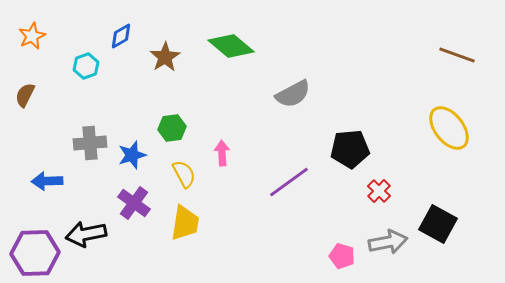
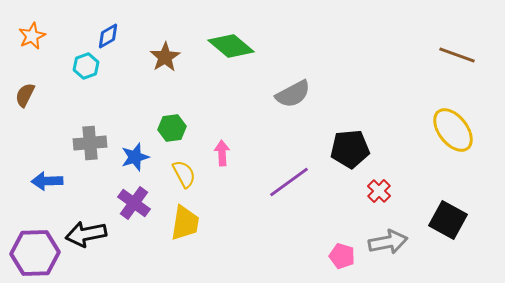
blue diamond: moved 13 px left
yellow ellipse: moved 4 px right, 2 px down
blue star: moved 3 px right, 2 px down
black square: moved 10 px right, 4 px up
